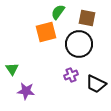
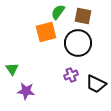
brown square: moved 4 px left, 2 px up
black circle: moved 1 px left, 1 px up
